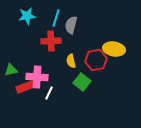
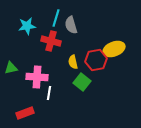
cyan star: moved 10 px down
gray semicircle: rotated 30 degrees counterclockwise
red cross: rotated 18 degrees clockwise
yellow ellipse: rotated 30 degrees counterclockwise
yellow semicircle: moved 2 px right, 1 px down
green triangle: moved 2 px up
red rectangle: moved 26 px down
white line: rotated 16 degrees counterclockwise
